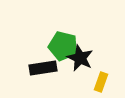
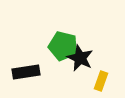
black rectangle: moved 17 px left, 4 px down
yellow rectangle: moved 1 px up
